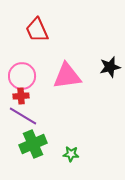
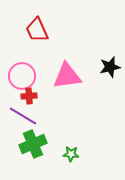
red cross: moved 8 px right
